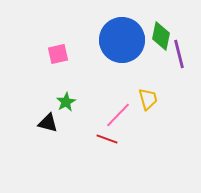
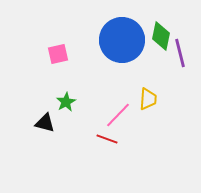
purple line: moved 1 px right, 1 px up
yellow trapezoid: rotated 20 degrees clockwise
black triangle: moved 3 px left
